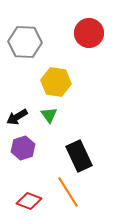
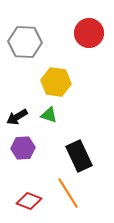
green triangle: rotated 36 degrees counterclockwise
purple hexagon: rotated 15 degrees clockwise
orange line: moved 1 px down
